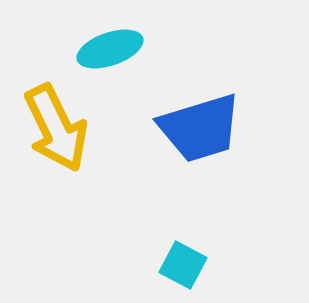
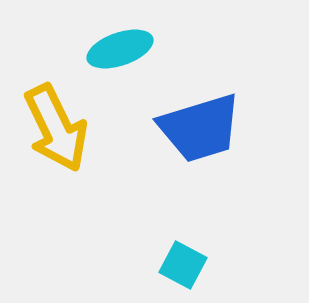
cyan ellipse: moved 10 px right
